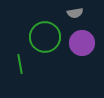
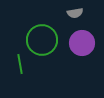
green circle: moved 3 px left, 3 px down
